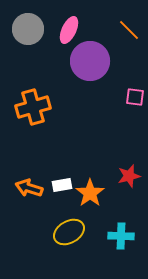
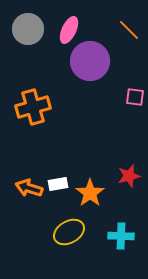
white rectangle: moved 4 px left, 1 px up
